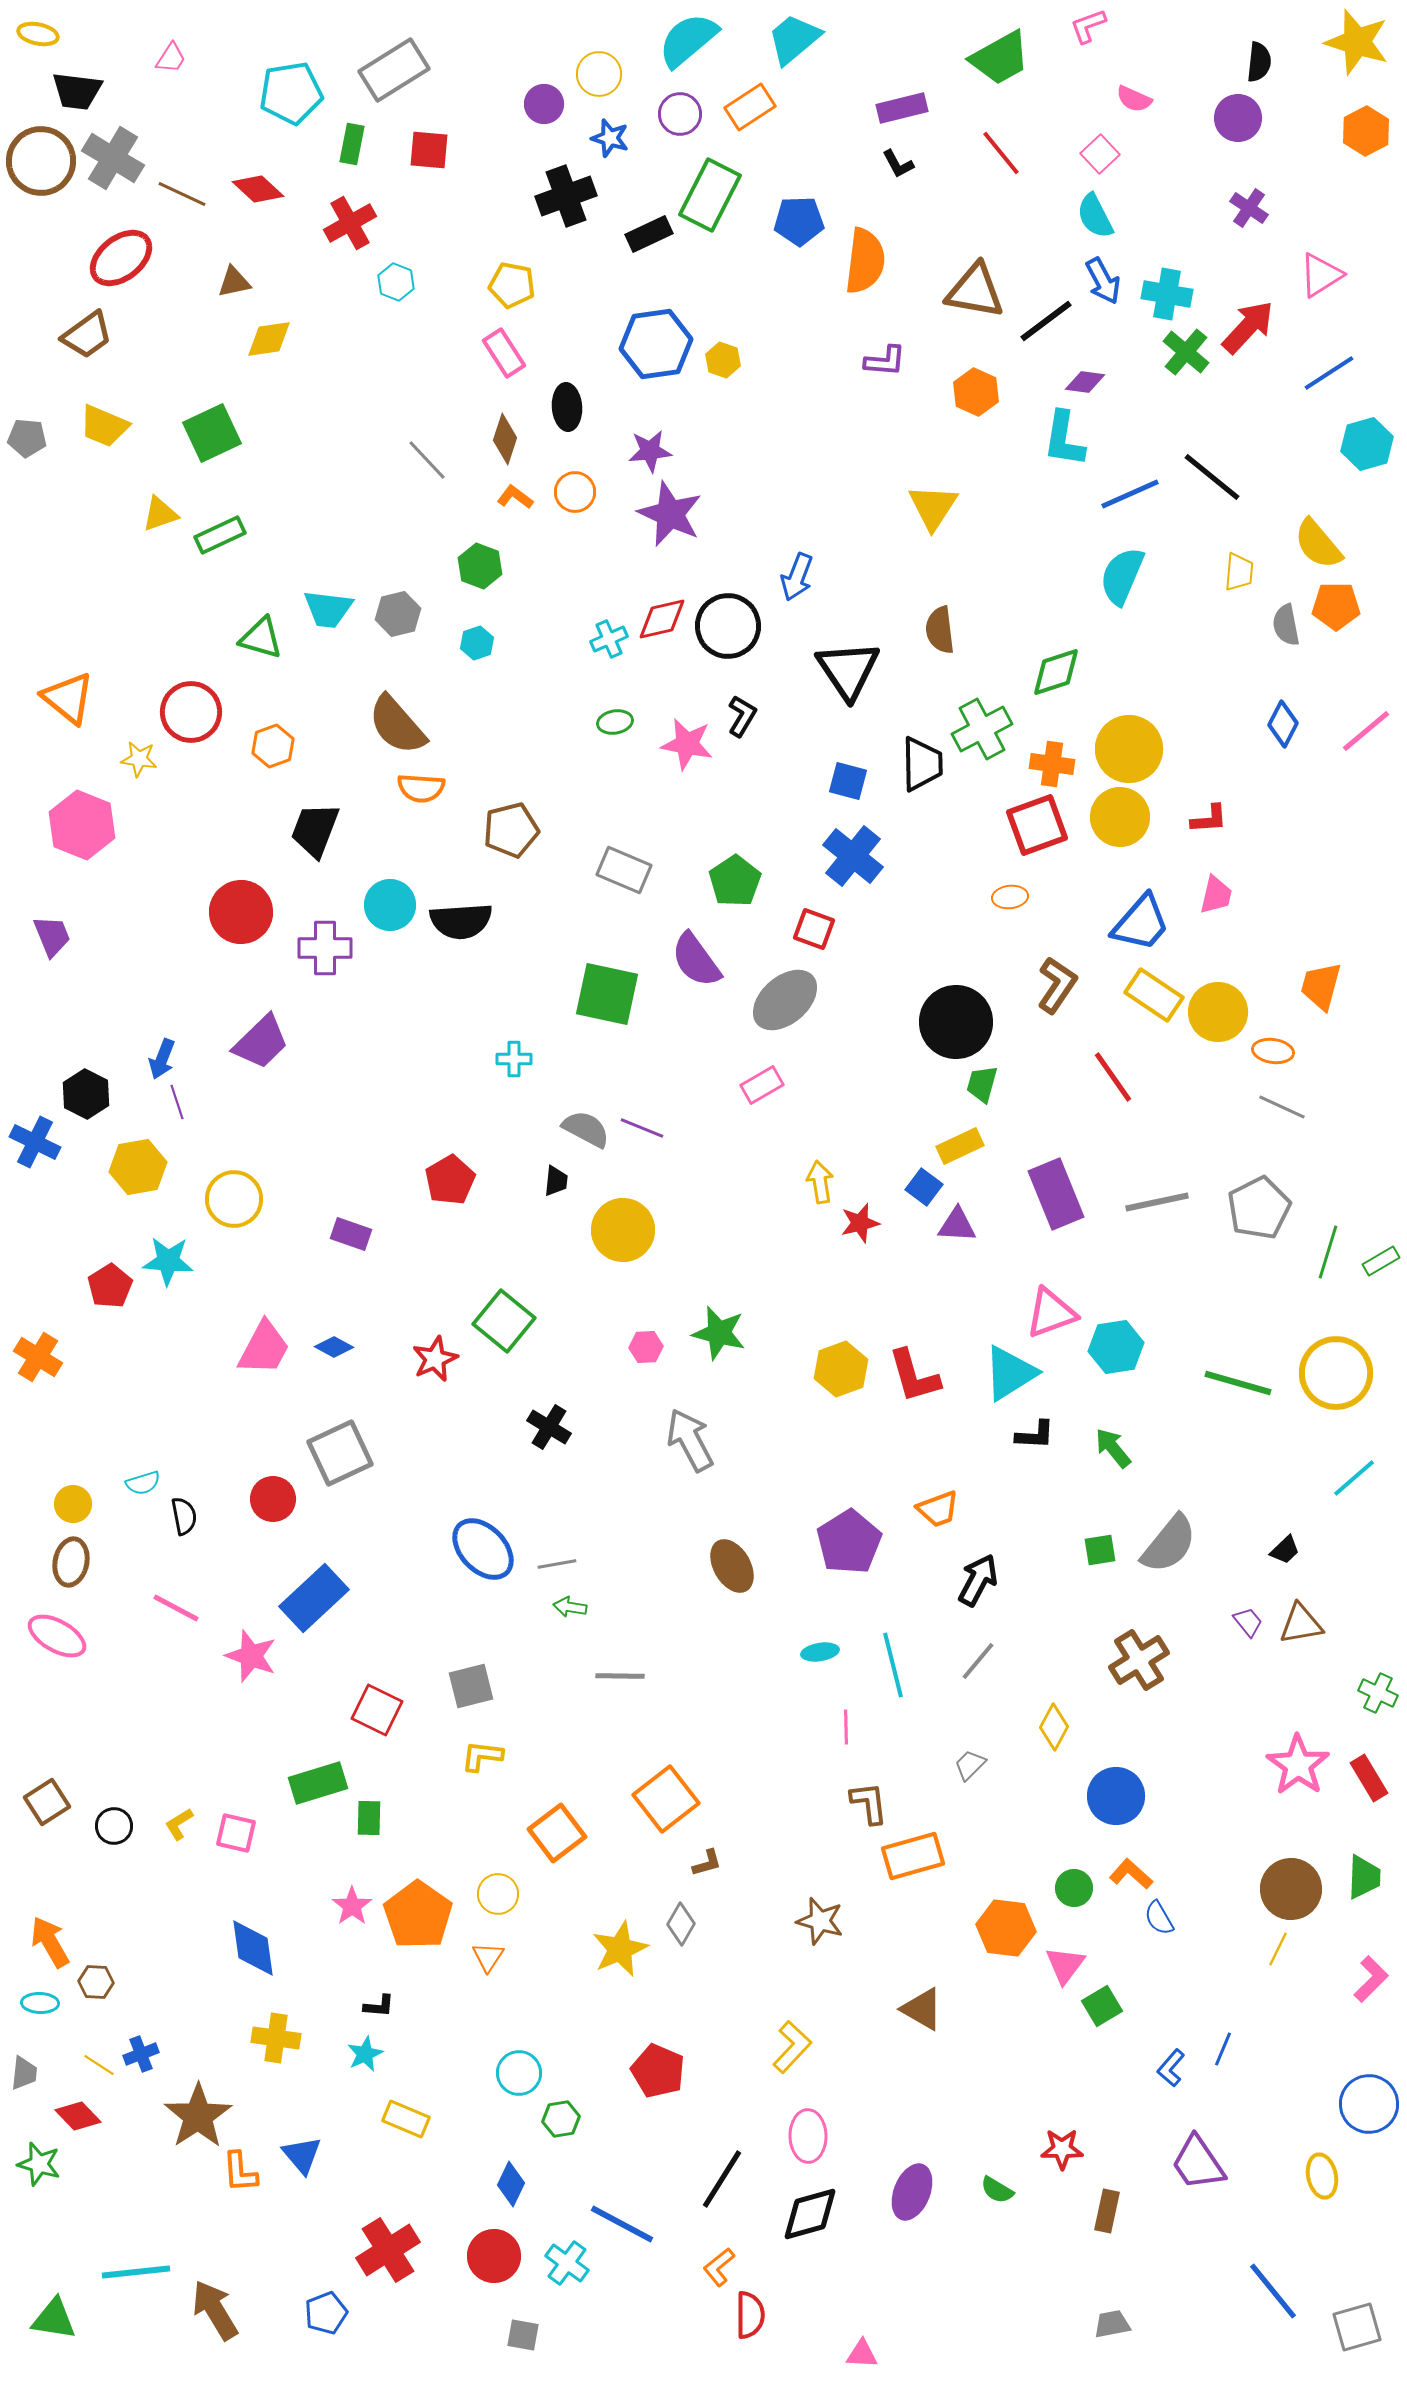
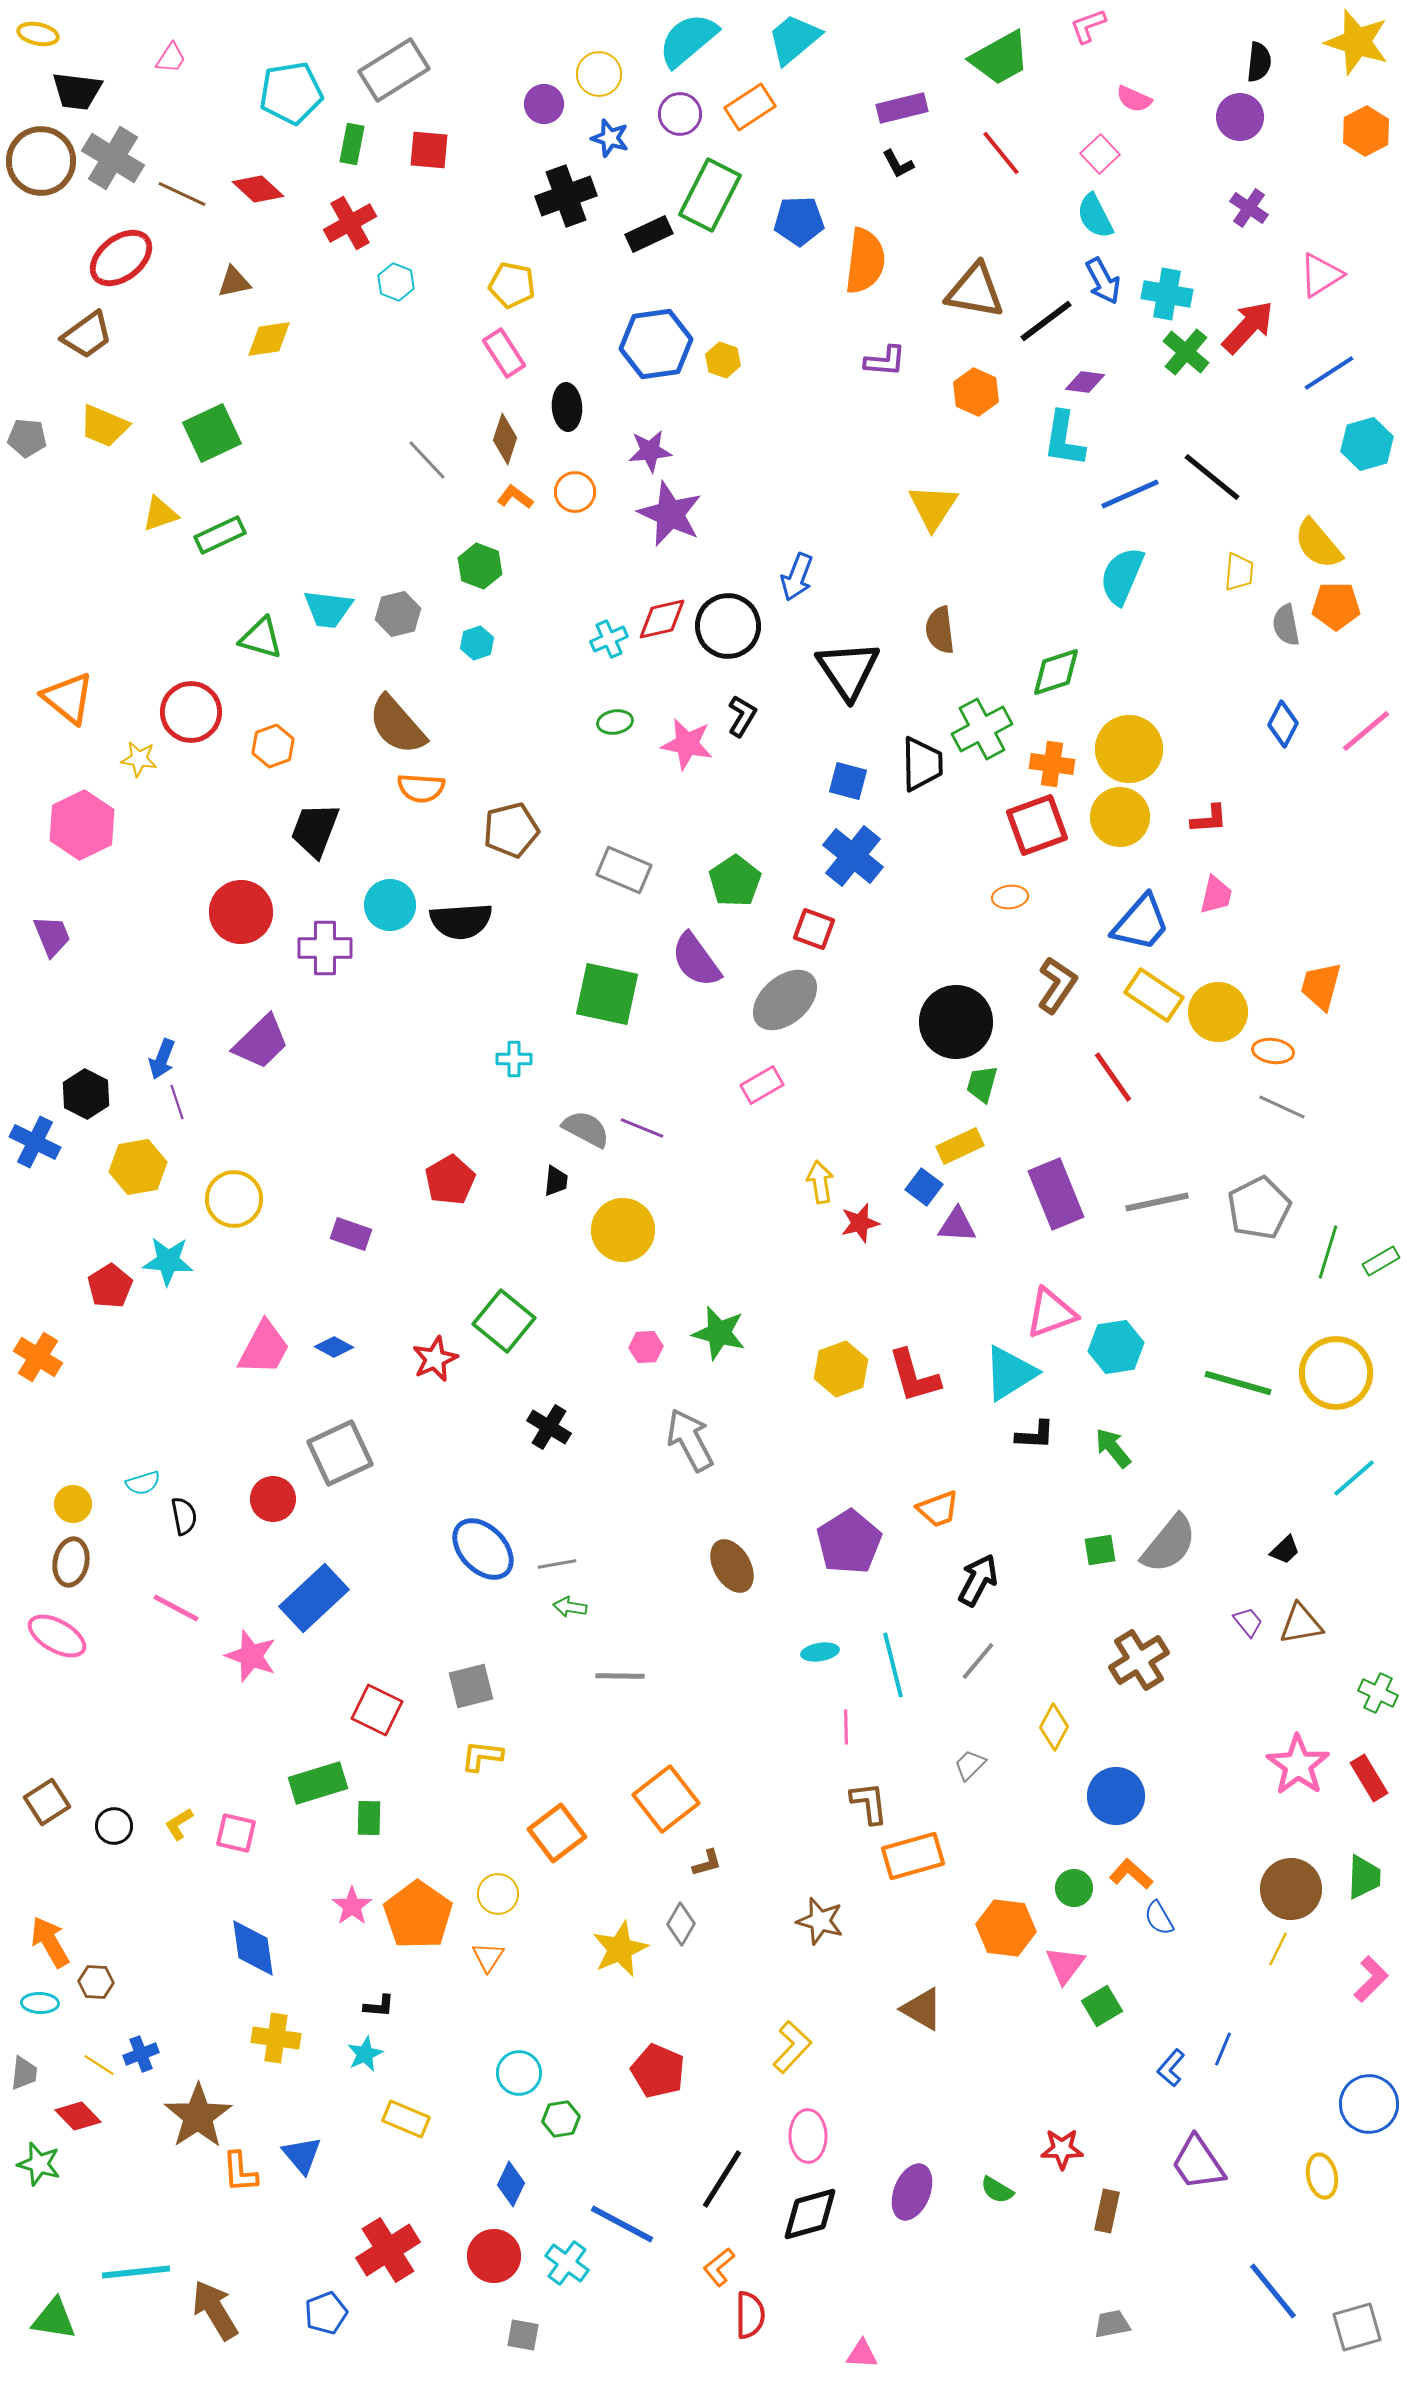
purple circle at (1238, 118): moved 2 px right, 1 px up
pink hexagon at (82, 825): rotated 12 degrees clockwise
